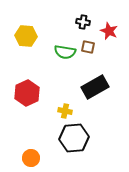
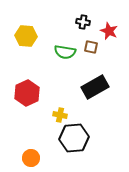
brown square: moved 3 px right
yellow cross: moved 5 px left, 4 px down
